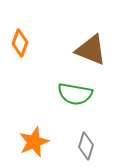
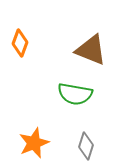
orange star: moved 1 px down
